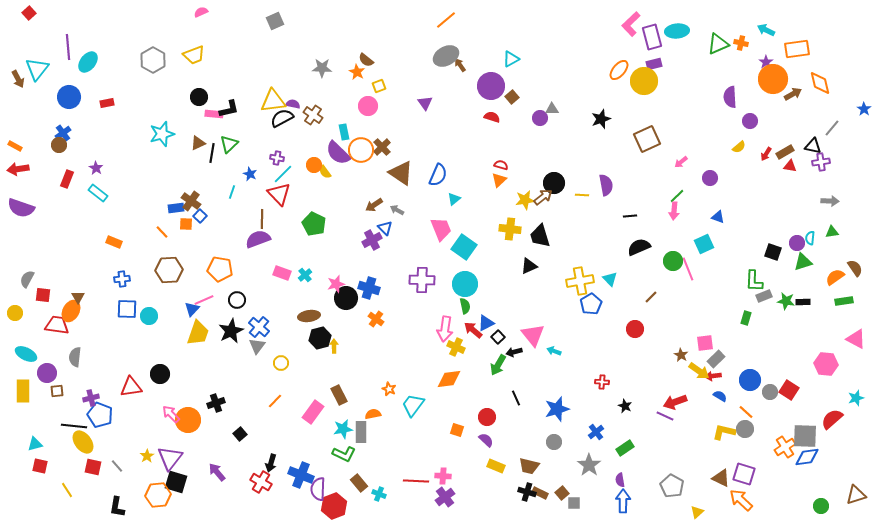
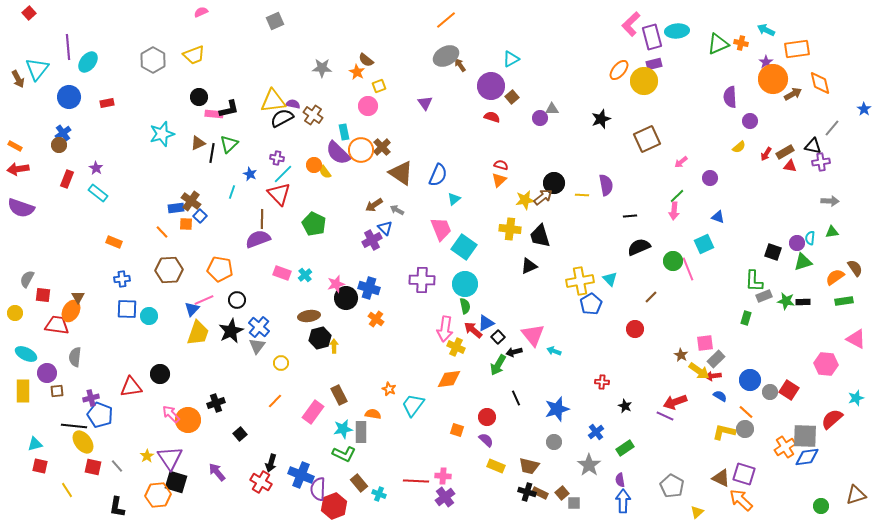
orange semicircle at (373, 414): rotated 21 degrees clockwise
purple triangle at (170, 458): rotated 12 degrees counterclockwise
